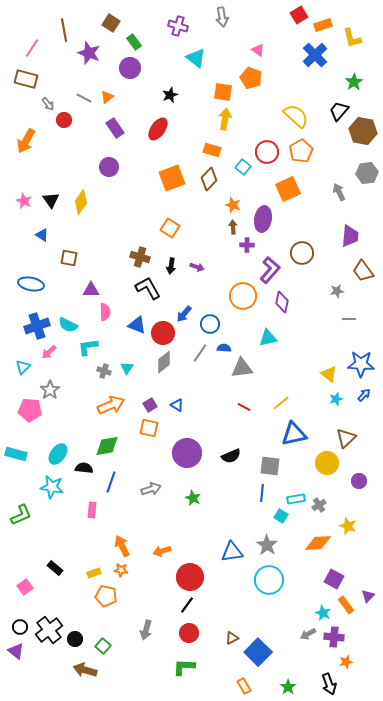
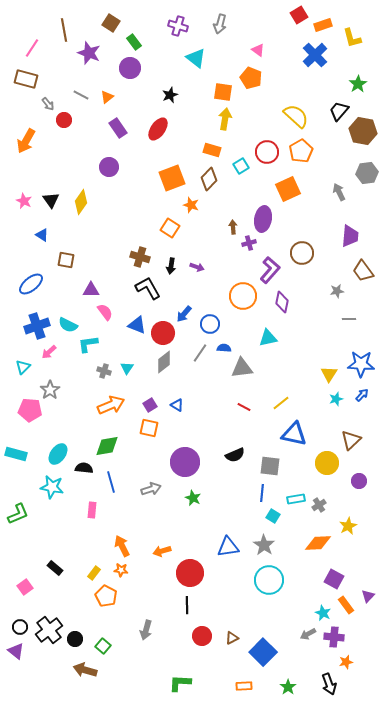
gray arrow at (222, 17): moved 2 px left, 7 px down; rotated 24 degrees clockwise
green star at (354, 82): moved 4 px right, 2 px down
gray line at (84, 98): moved 3 px left, 3 px up
purple rectangle at (115, 128): moved 3 px right
cyan square at (243, 167): moved 2 px left, 1 px up; rotated 21 degrees clockwise
orange star at (233, 205): moved 42 px left
purple cross at (247, 245): moved 2 px right, 2 px up; rotated 16 degrees counterclockwise
brown square at (69, 258): moved 3 px left, 2 px down
blue ellipse at (31, 284): rotated 50 degrees counterclockwise
pink semicircle at (105, 312): rotated 36 degrees counterclockwise
cyan L-shape at (88, 347): moved 3 px up
yellow triangle at (329, 374): rotated 24 degrees clockwise
blue arrow at (364, 395): moved 2 px left
blue triangle at (294, 434): rotated 24 degrees clockwise
brown triangle at (346, 438): moved 5 px right, 2 px down
purple circle at (187, 453): moved 2 px left, 9 px down
black semicircle at (231, 456): moved 4 px right, 1 px up
blue line at (111, 482): rotated 35 degrees counterclockwise
green L-shape at (21, 515): moved 3 px left, 1 px up
cyan square at (281, 516): moved 8 px left
yellow star at (348, 526): rotated 24 degrees clockwise
gray star at (267, 545): moved 3 px left
blue triangle at (232, 552): moved 4 px left, 5 px up
yellow rectangle at (94, 573): rotated 32 degrees counterclockwise
red circle at (190, 577): moved 4 px up
orange pentagon at (106, 596): rotated 15 degrees clockwise
black line at (187, 605): rotated 36 degrees counterclockwise
red circle at (189, 633): moved 13 px right, 3 px down
blue square at (258, 652): moved 5 px right
green L-shape at (184, 667): moved 4 px left, 16 px down
orange rectangle at (244, 686): rotated 63 degrees counterclockwise
